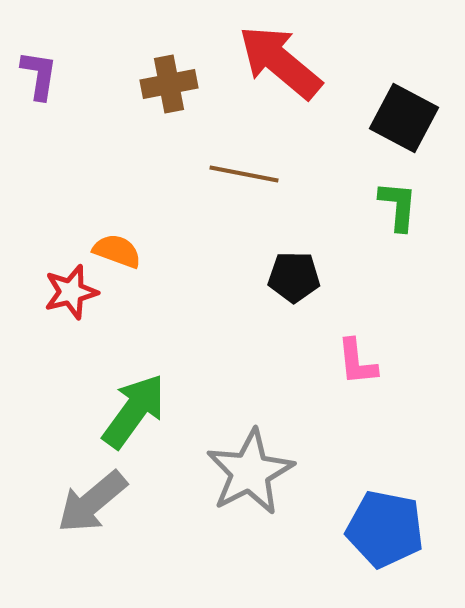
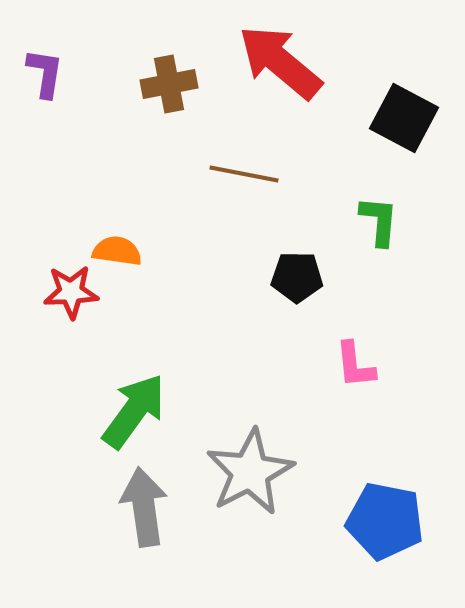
purple L-shape: moved 6 px right, 2 px up
green L-shape: moved 19 px left, 15 px down
orange semicircle: rotated 12 degrees counterclockwise
black pentagon: moved 3 px right
red star: rotated 12 degrees clockwise
pink L-shape: moved 2 px left, 3 px down
gray arrow: moved 52 px right, 5 px down; rotated 122 degrees clockwise
blue pentagon: moved 8 px up
